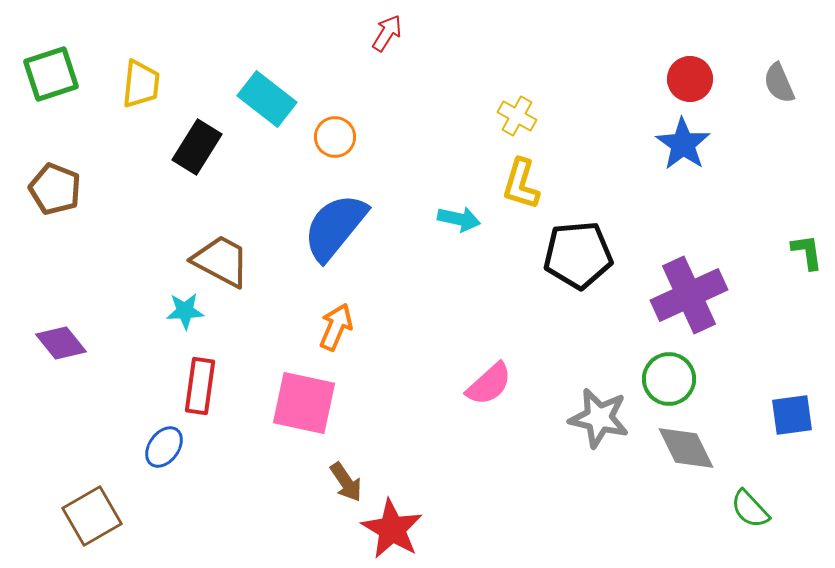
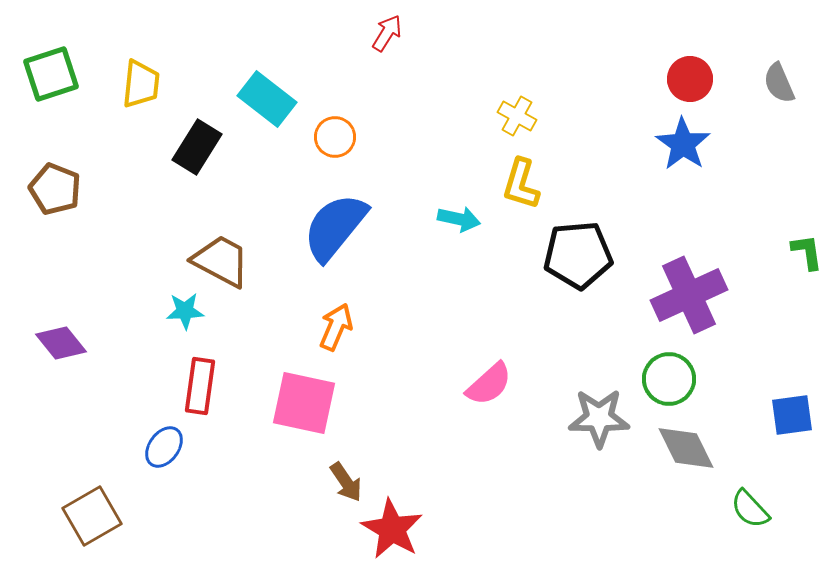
gray star: rotated 12 degrees counterclockwise
